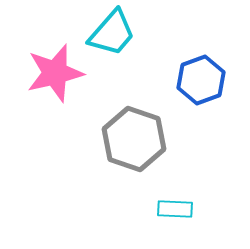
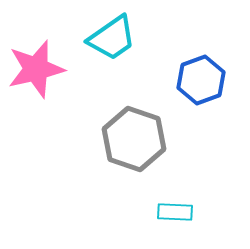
cyan trapezoid: moved 5 px down; rotated 14 degrees clockwise
pink star: moved 19 px left, 4 px up
cyan rectangle: moved 3 px down
